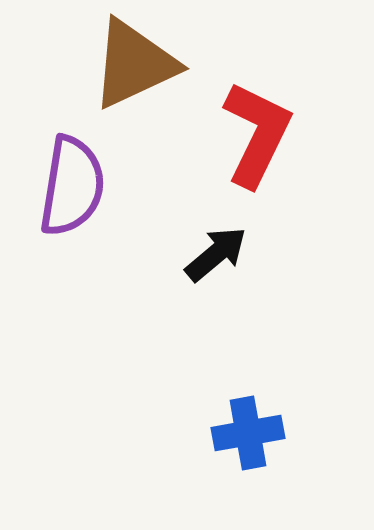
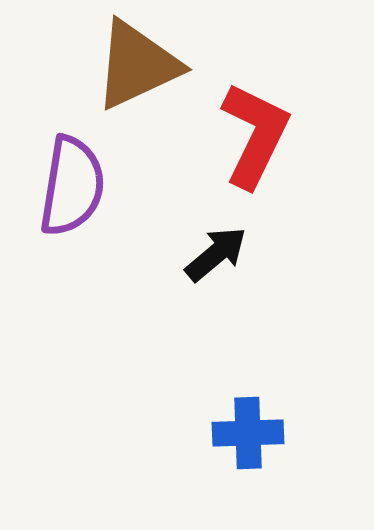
brown triangle: moved 3 px right, 1 px down
red L-shape: moved 2 px left, 1 px down
blue cross: rotated 8 degrees clockwise
